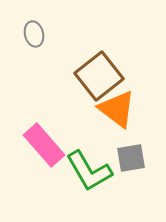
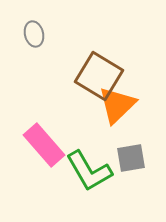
brown square: rotated 21 degrees counterclockwise
orange triangle: moved 4 px up; rotated 39 degrees clockwise
